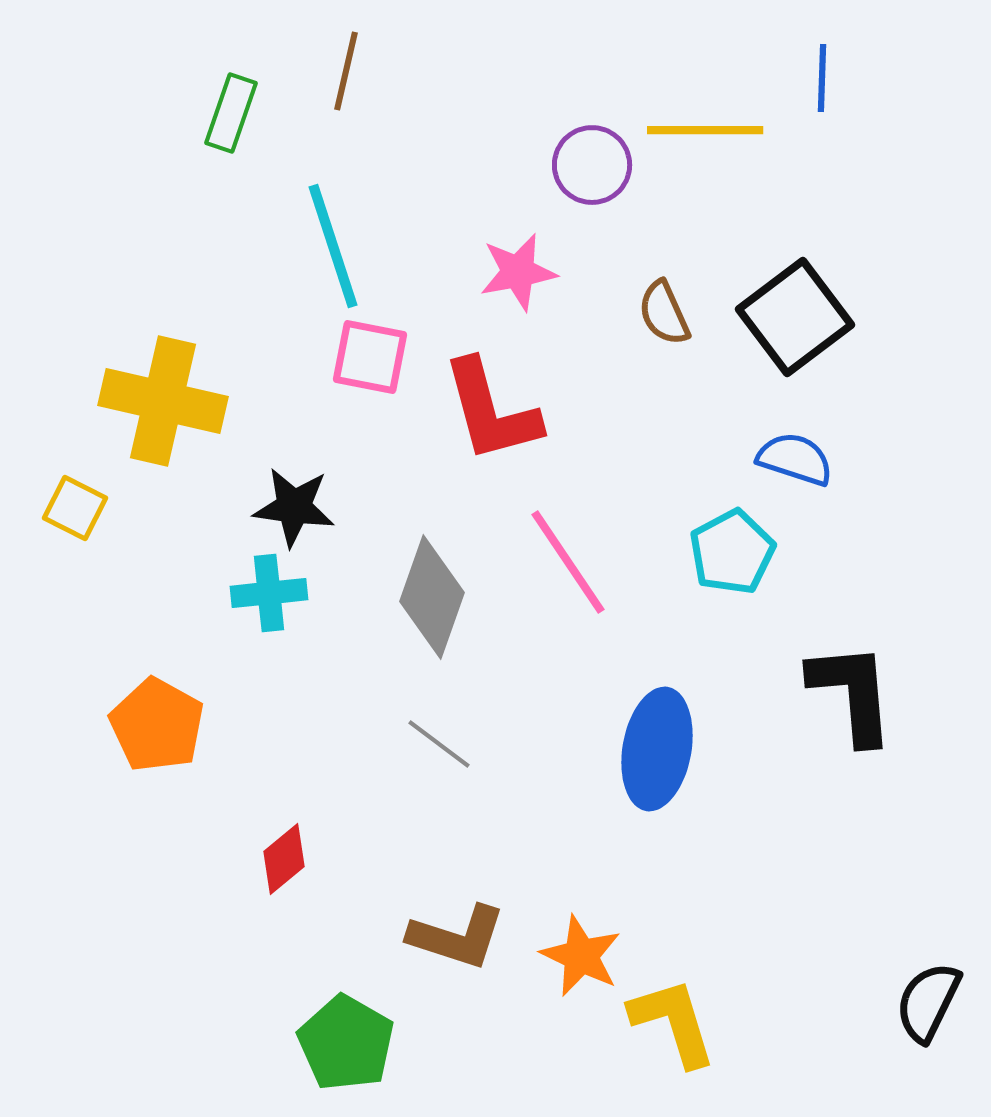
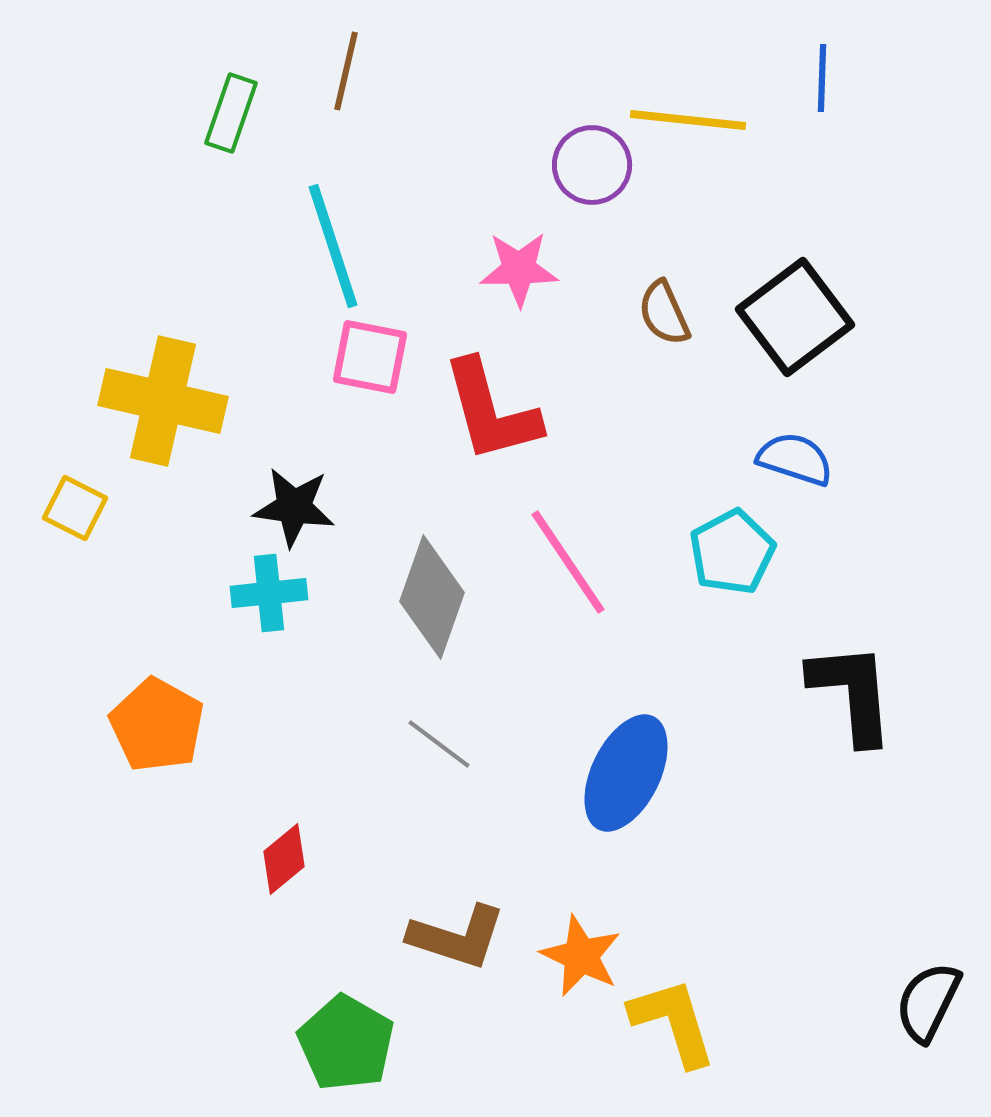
yellow line: moved 17 px left, 10 px up; rotated 6 degrees clockwise
pink star: moved 1 px right, 3 px up; rotated 10 degrees clockwise
blue ellipse: moved 31 px left, 24 px down; rotated 16 degrees clockwise
